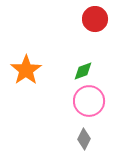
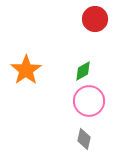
green diamond: rotated 10 degrees counterclockwise
gray diamond: rotated 15 degrees counterclockwise
